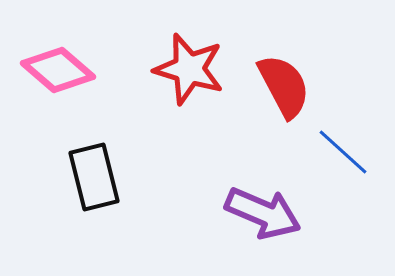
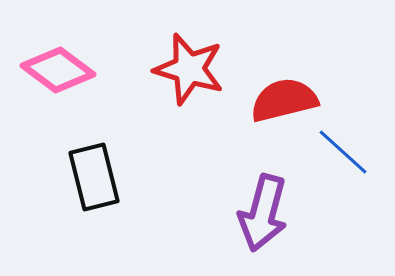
pink diamond: rotated 4 degrees counterclockwise
red semicircle: moved 14 px down; rotated 76 degrees counterclockwise
purple arrow: rotated 82 degrees clockwise
